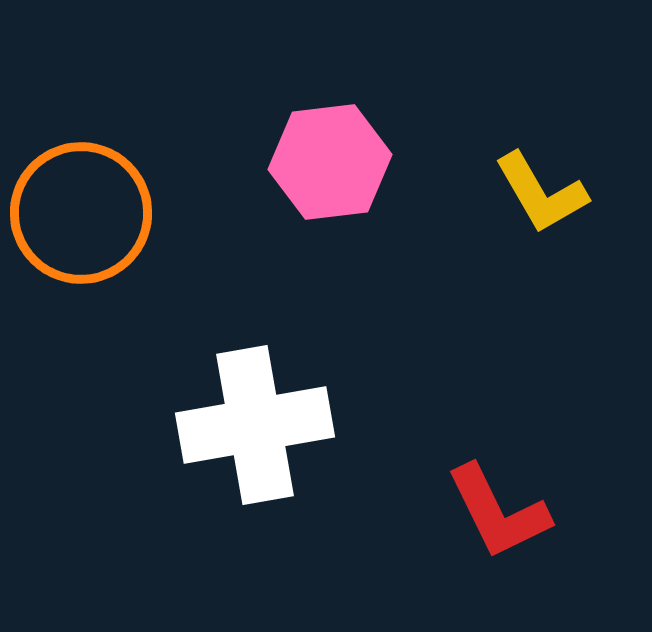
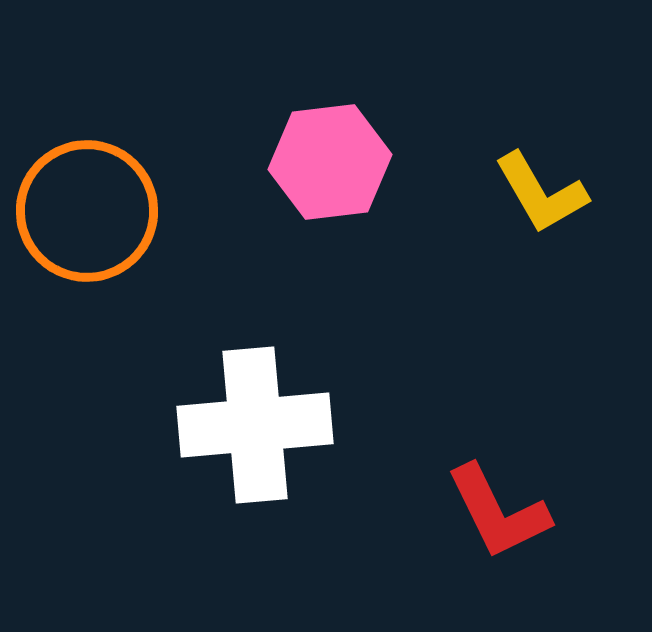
orange circle: moved 6 px right, 2 px up
white cross: rotated 5 degrees clockwise
